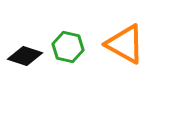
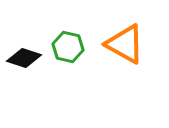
black diamond: moved 1 px left, 2 px down
